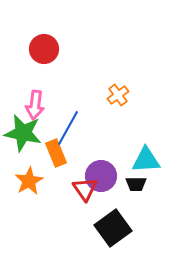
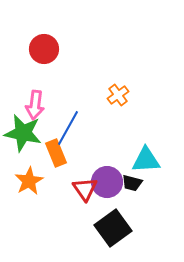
purple circle: moved 6 px right, 6 px down
black trapezoid: moved 4 px left, 1 px up; rotated 15 degrees clockwise
